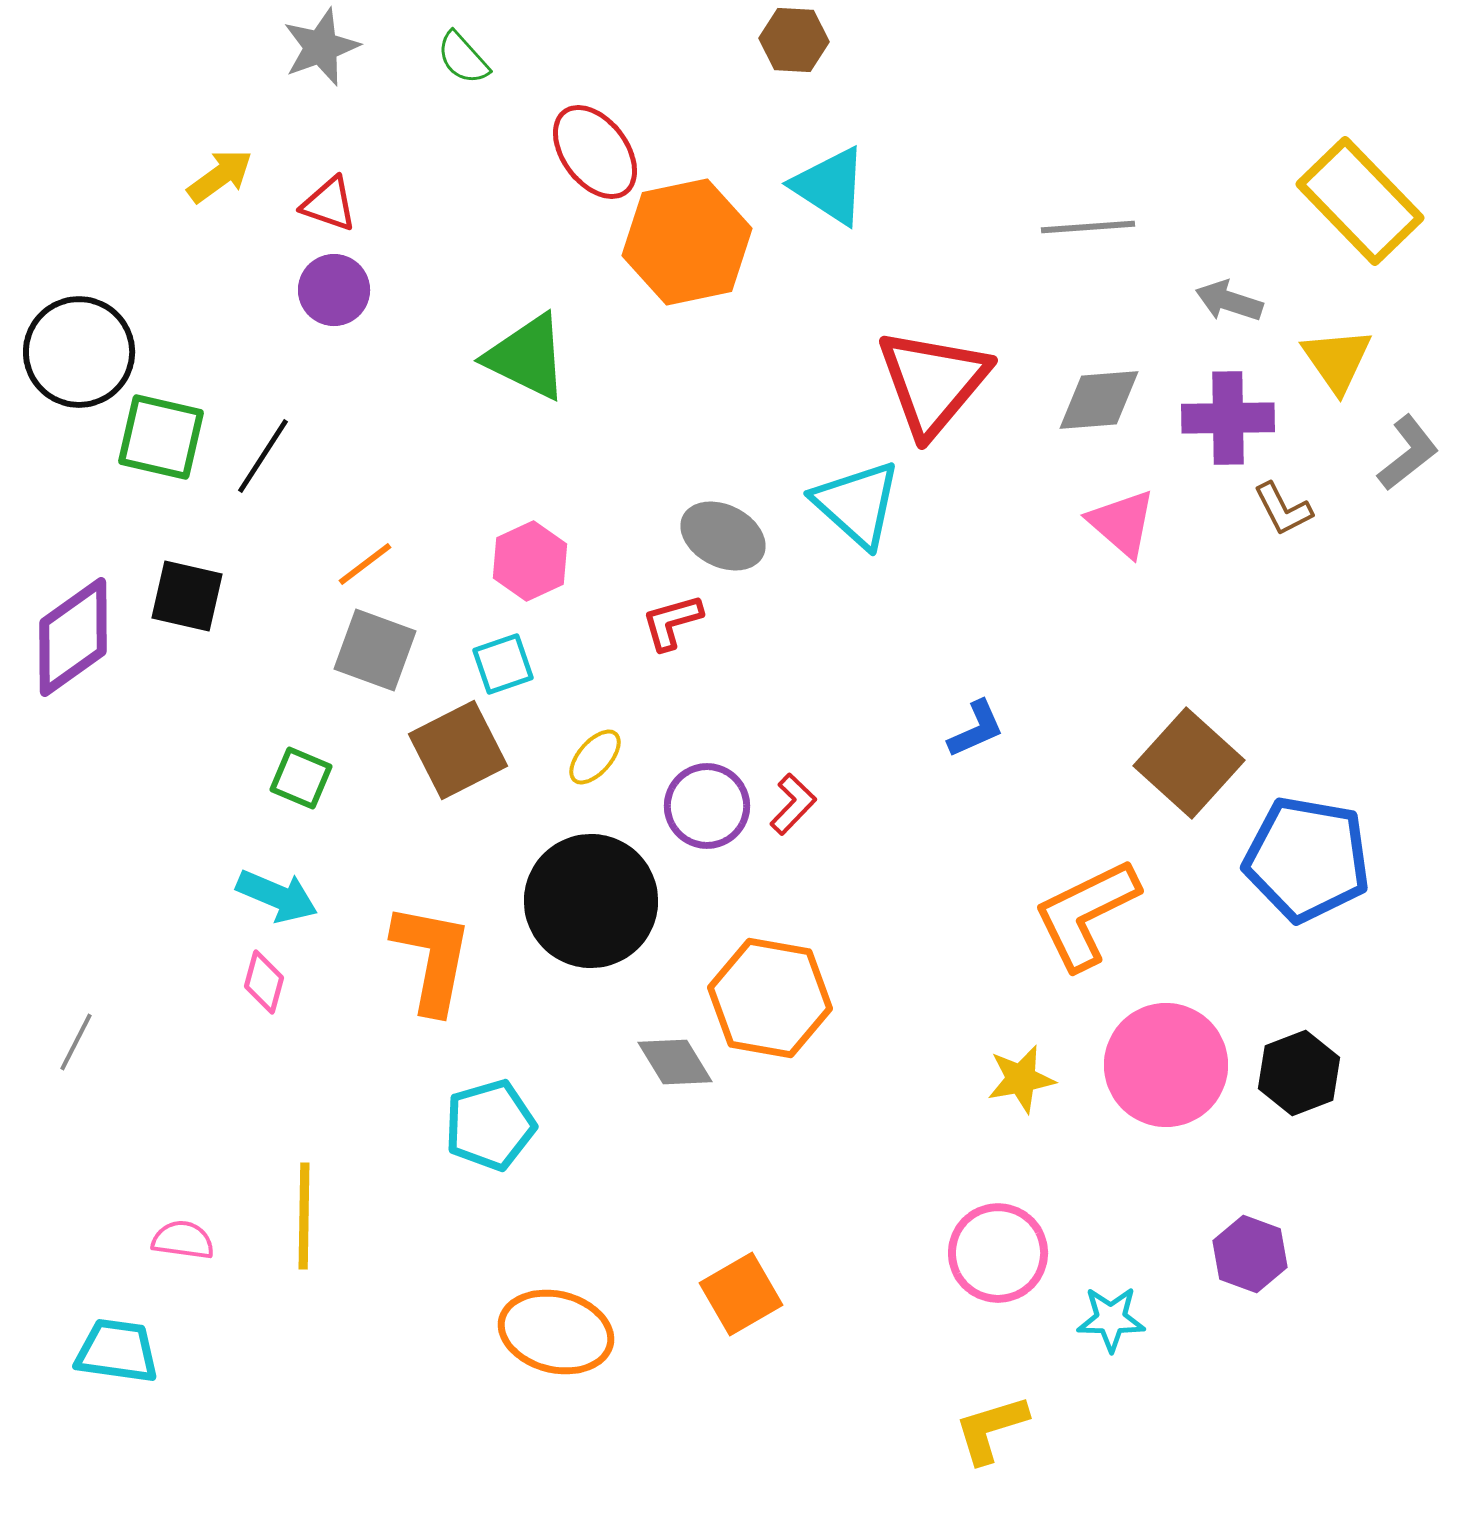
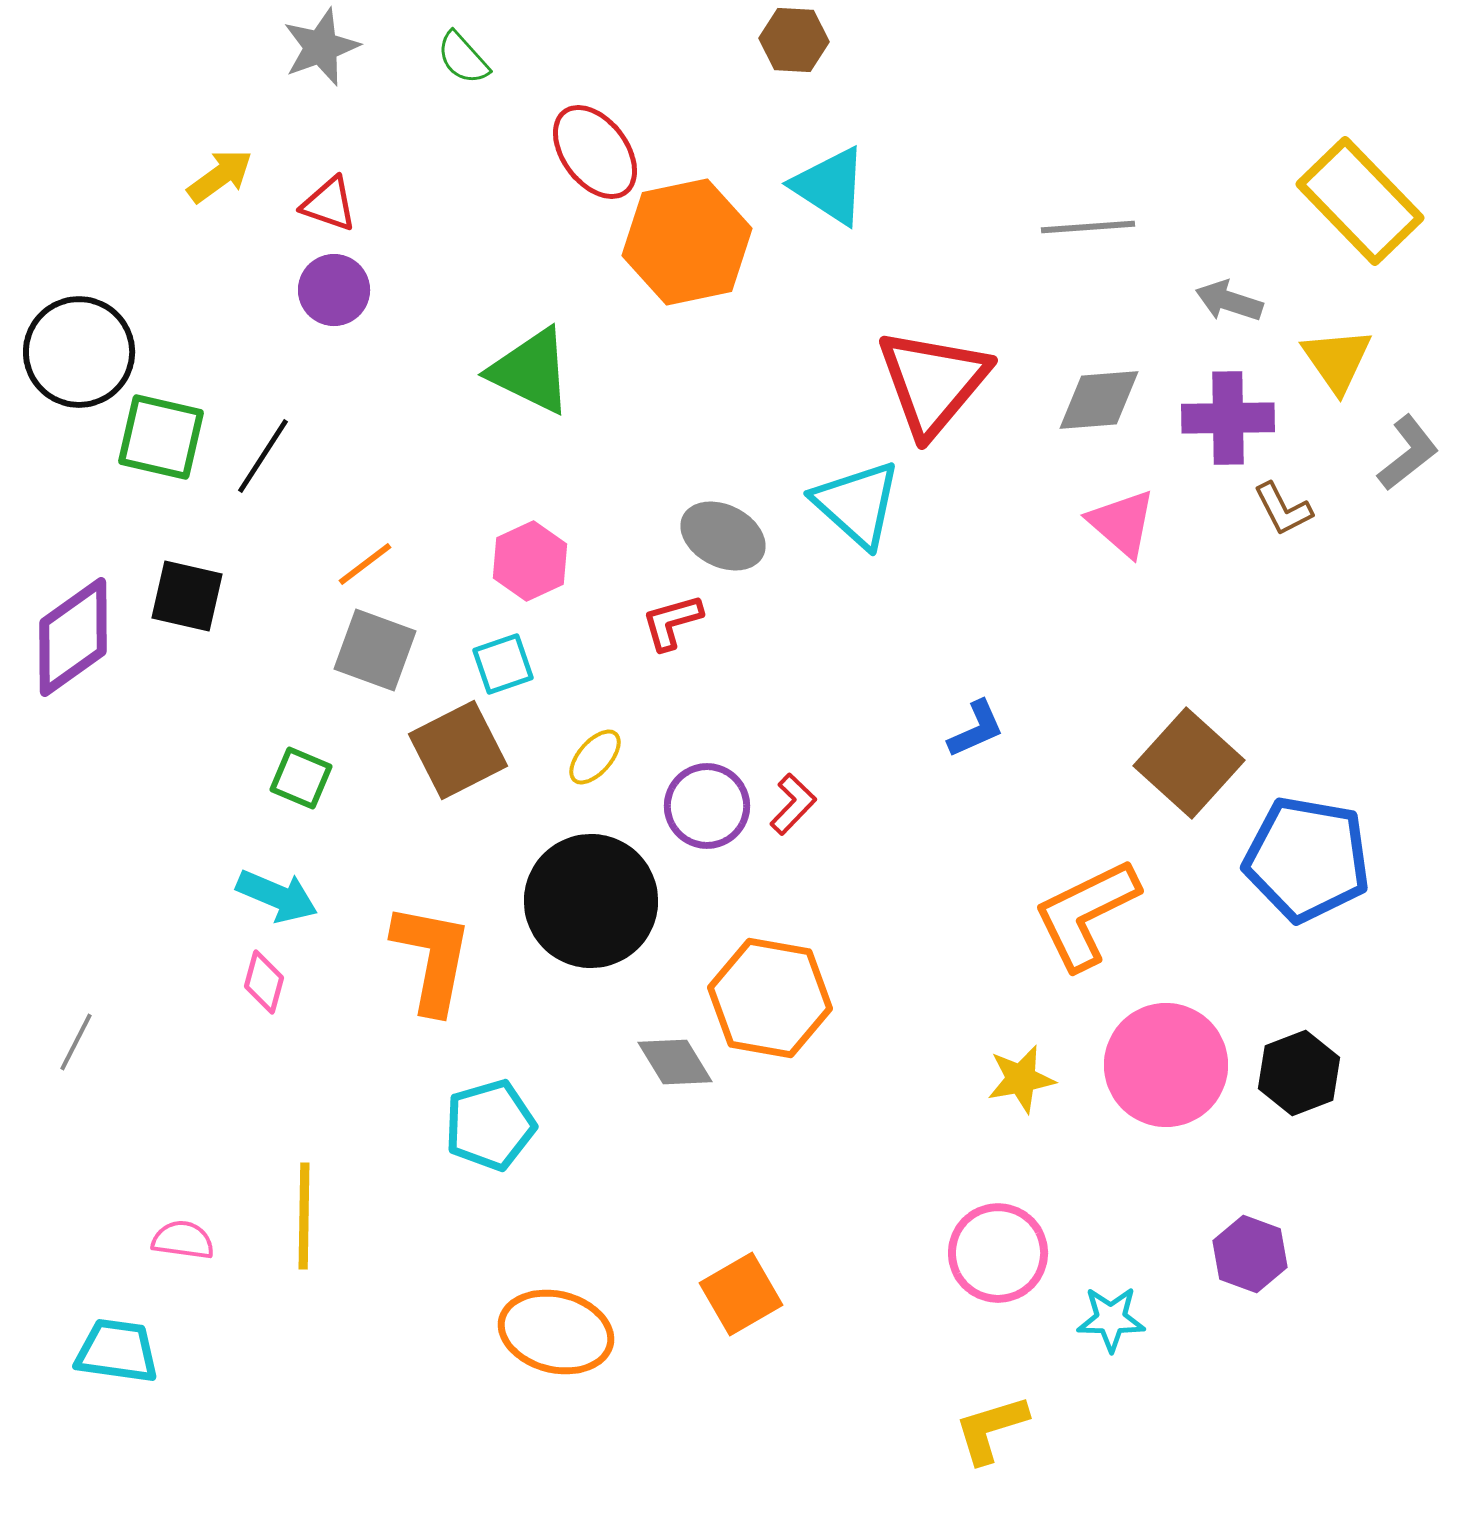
green triangle at (527, 357): moved 4 px right, 14 px down
